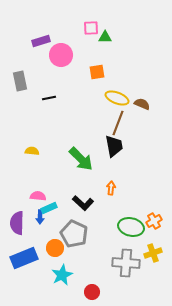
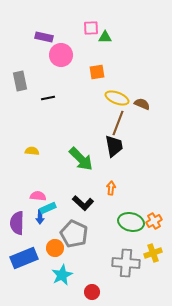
purple rectangle: moved 3 px right, 4 px up; rotated 30 degrees clockwise
black line: moved 1 px left
cyan rectangle: moved 1 px left
green ellipse: moved 5 px up
